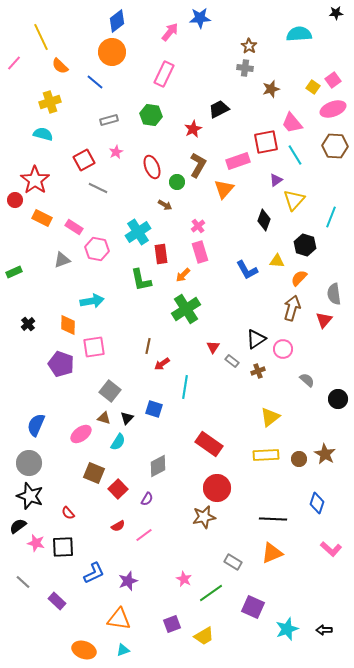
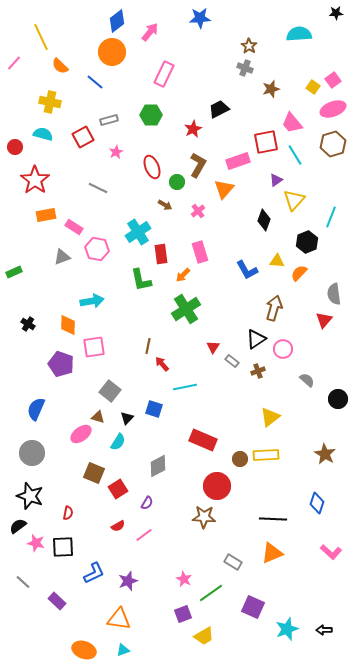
pink arrow at (170, 32): moved 20 px left
gray cross at (245, 68): rotated 14 degrees clockwise
yellow cross at (50, 102): rotated 30 degrees clockwise
green hexagon at (151, 115): rotated 10 degrees counterclockwise
brown hexagon at (335, 146): moved 2 px left, 2 px up; rotated 20 degrees counterclockwise
red square at (84, 160): moved 1 px left, 23 px up
red circle at (15, 200): moved 53 px up
orange rectangle at (42, 218): moved 4 px right, 3 px up; rotated 36 degrees counterclockwise
pink cross at (198, 226): moved 15 px up
black hexagon at (305, 245): moved 2 px right, 3 px up; rotated 20 degrees clockwise
gray triangle at (62, 260): moved 3 px up
orange semicircle at (299, 278): moved 5 px up
brown arrow at (292, 308): moved 18 px left
black cross at (28, 324): rotated 16 degrees counterclockwise
red arrow at (162, 364): rotated 84 degrees clockwise
cyan line at (185, 387): rotated 70 degrees clockwise
brown triangle at (104, 418): moved 6 px left, 1 px up
blue semicircle at (36, 425): moved 16 px up
red rectangle at (209, 444): moved 6 px left, 4 px up; rotated 12 degrees counterclockwise
brown circle at (299, 459): moved 59 px left
gray circle at (29, 463): moved 3 px right, 10 px up
red circle at (217, 488): moved 2 px up
red square at (118, 489): rotated 12 degrees clockwise
purple semicircle at (147, 499): moved 4 px down
red semicircle at (68, 513): rotated 128 degrees counterclockwise
brown star at (204, 517): rotated 15 degrees clockwise
pink L-shape at (331, 549): moved 3 px down
purple square at (172, 624): moved 11 px right, 10 px up
